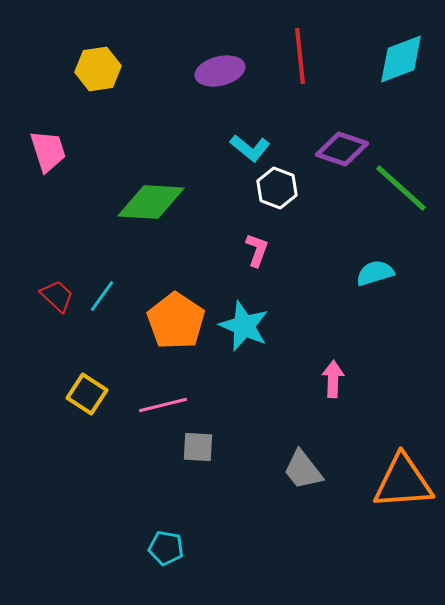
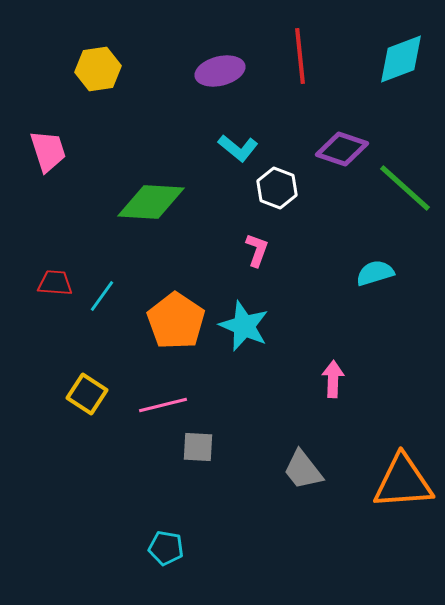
cyan L-shape: moved 12 px left
green line: moved 4 px right
red trapezoid: moved 2 px left, 13 px up; rotated 39 degrees counterclockwise
